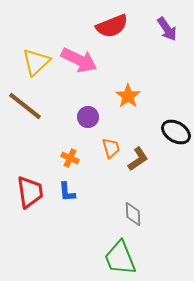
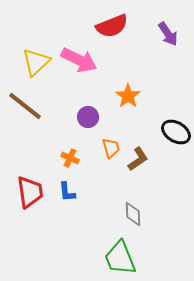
purple arrow: moved 1 px right, 5 px down
